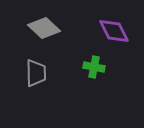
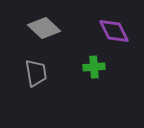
green cross: rotated 15 degrees counterclockwise
gray trapezoid: rotated 8 degrees counterclockwise
